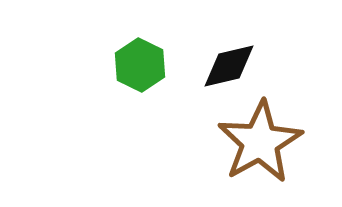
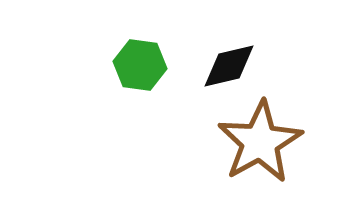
green hexagon: rotated 18 degrees counterclockwise
